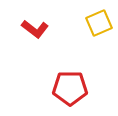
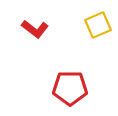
yellow square: moved 1 px left, 2 px down
